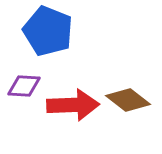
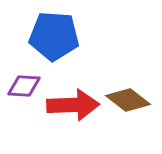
blue pentagon: moved 6 px right, 5 px down; rotated 18 degrees counterclockwise
